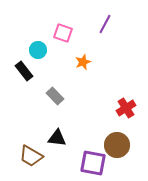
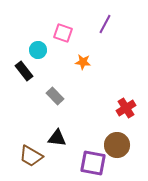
orange star: rotated 28 degrees clockwise
